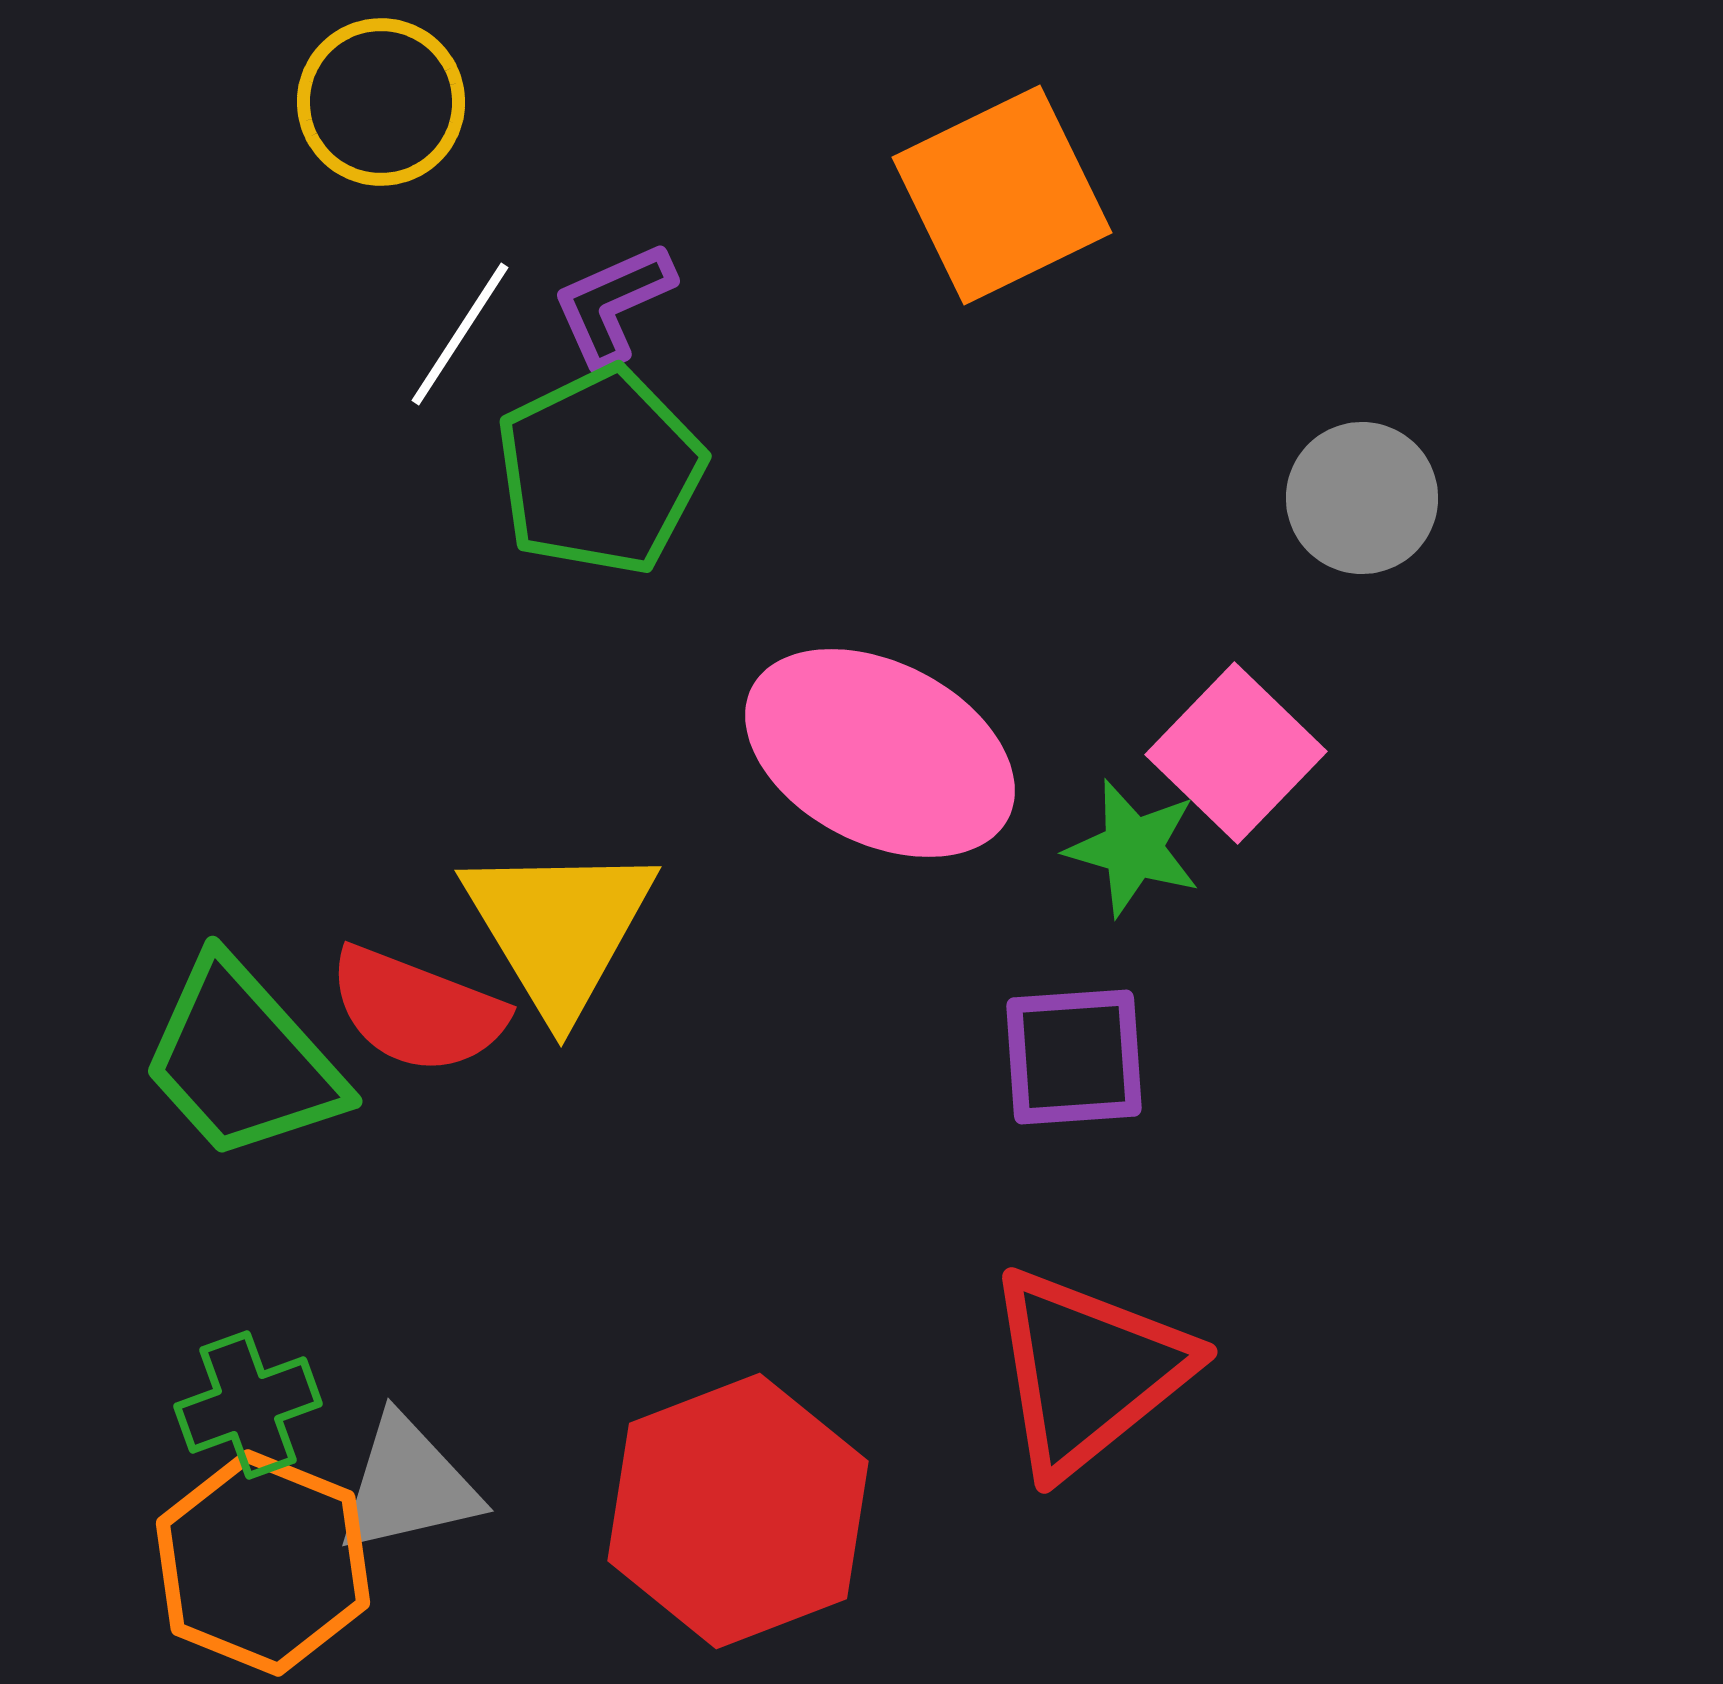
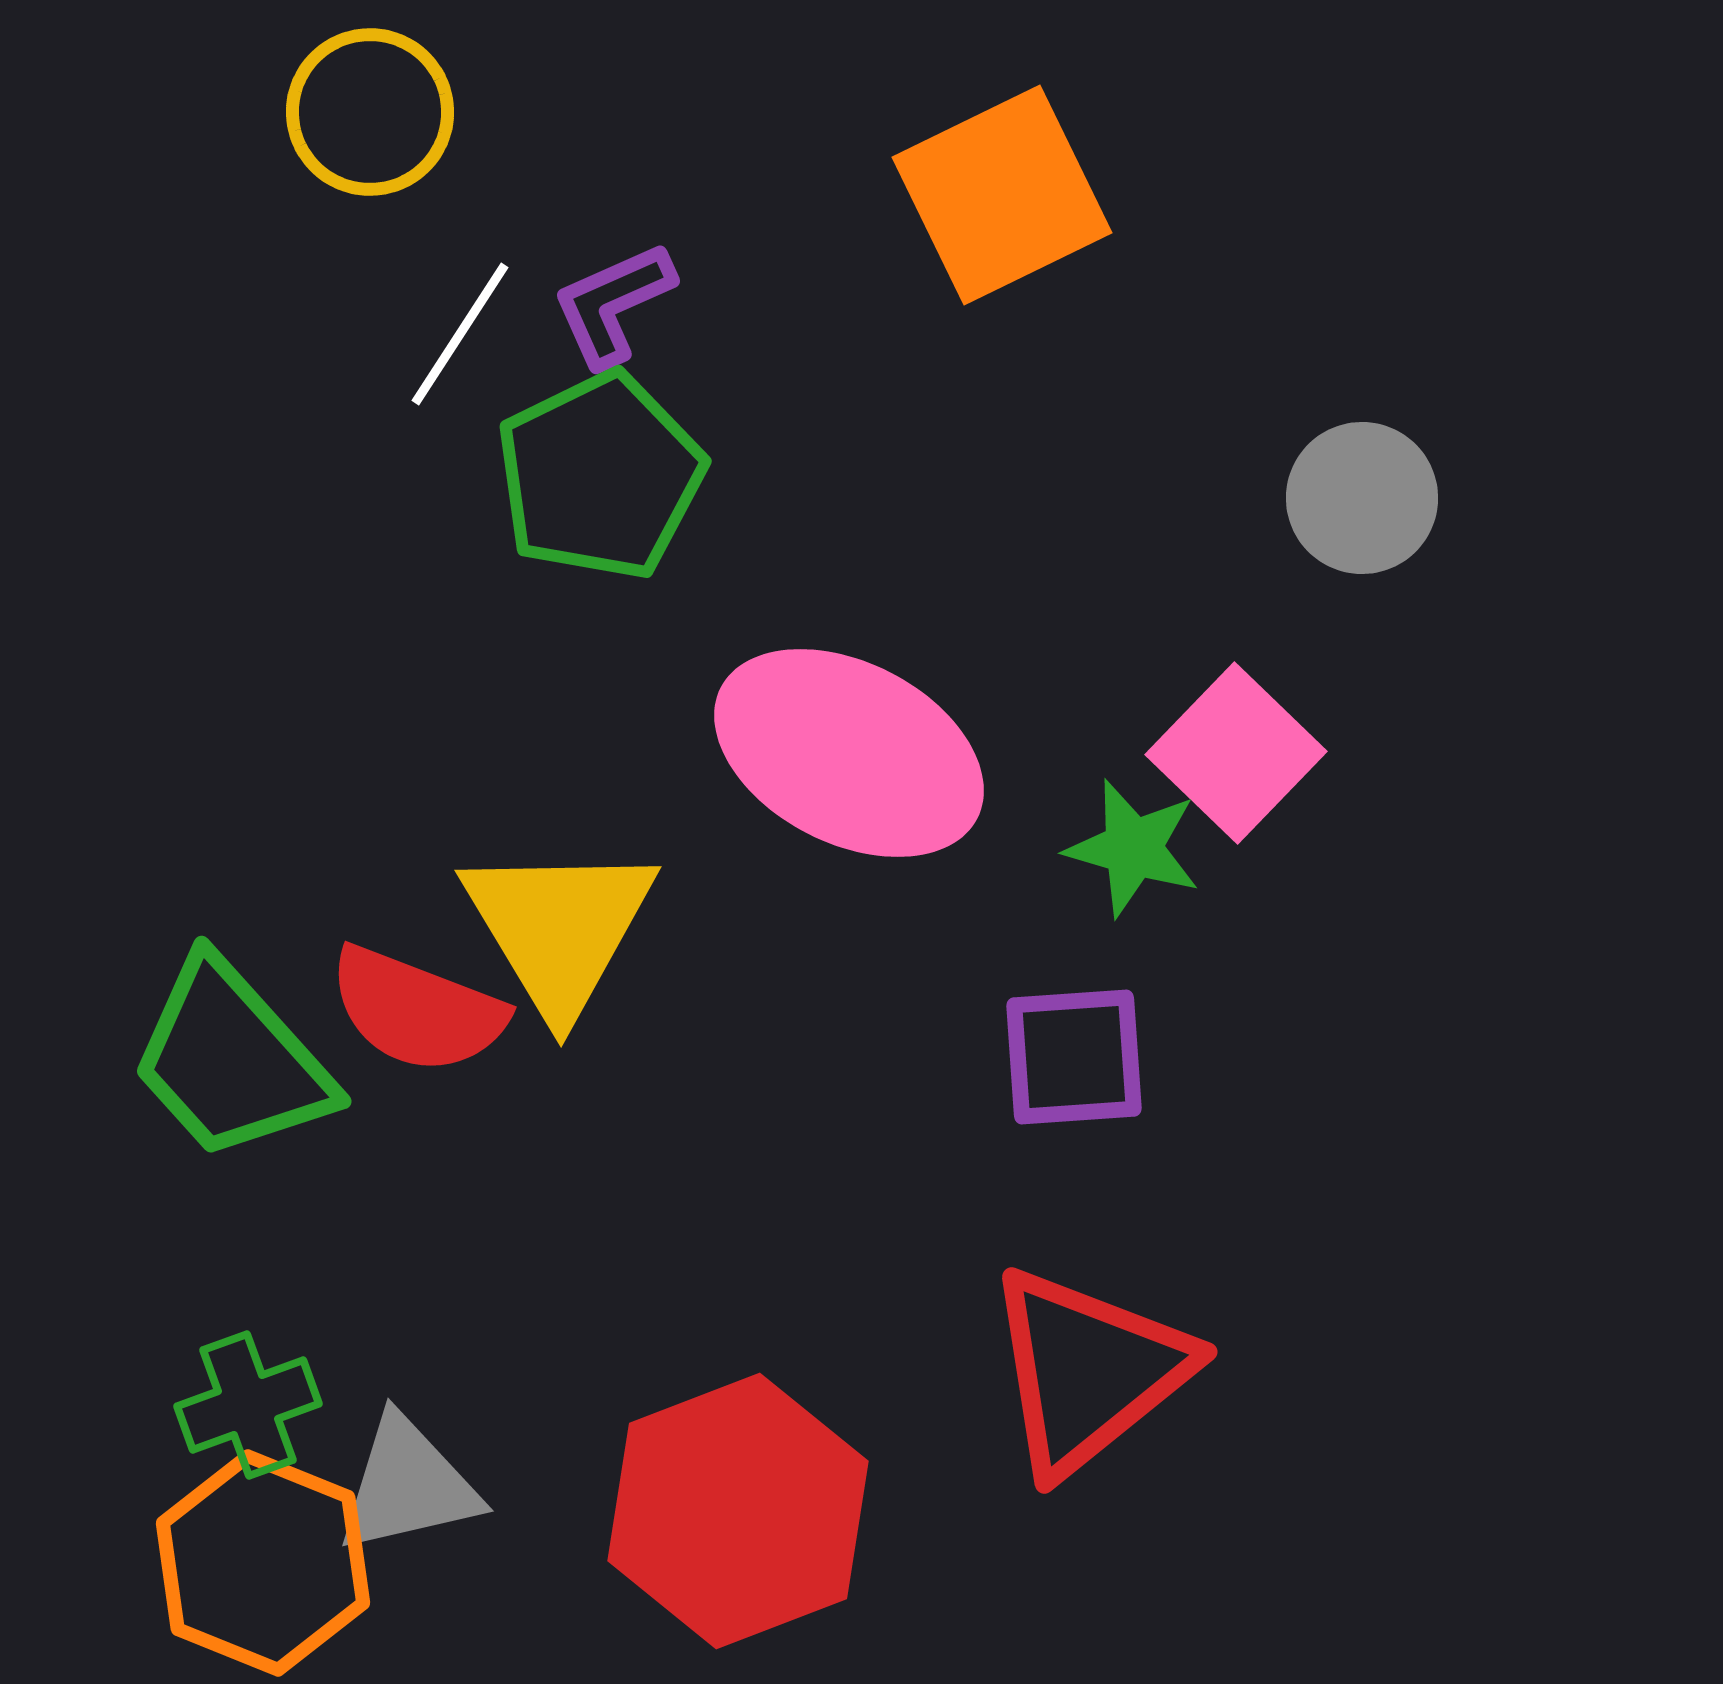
yellow circle: moved 11 px left, 10 px down
green pentagon: moved 5 px down
pink ellipse: moved 31 px left
green trapezoid: moved 11 px left
